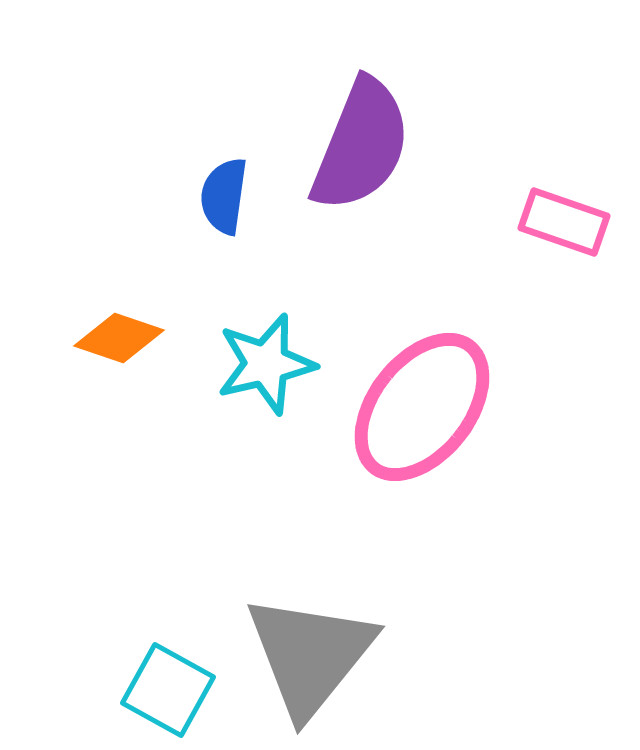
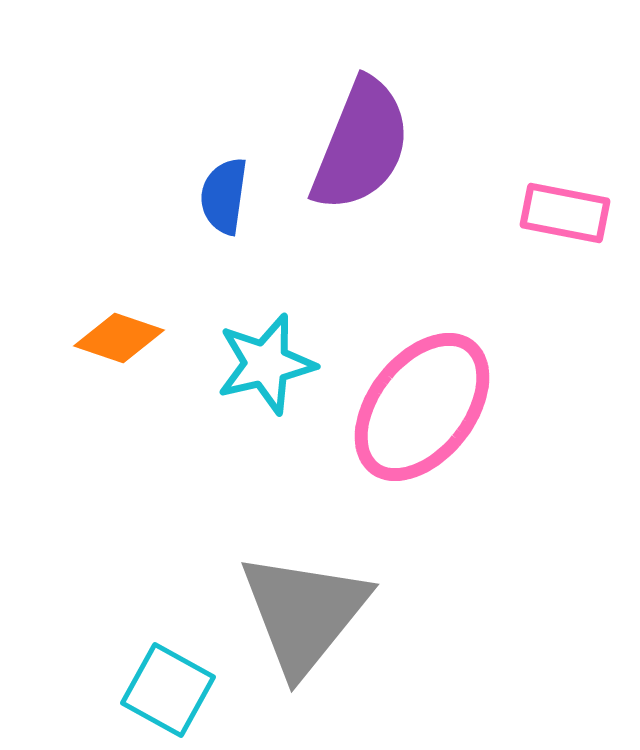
pink rectangle: moved 1 px right, 9 px up; rotated 8 degrees counterclockwise
gray triangle: moved 6 px left, 42 px up
